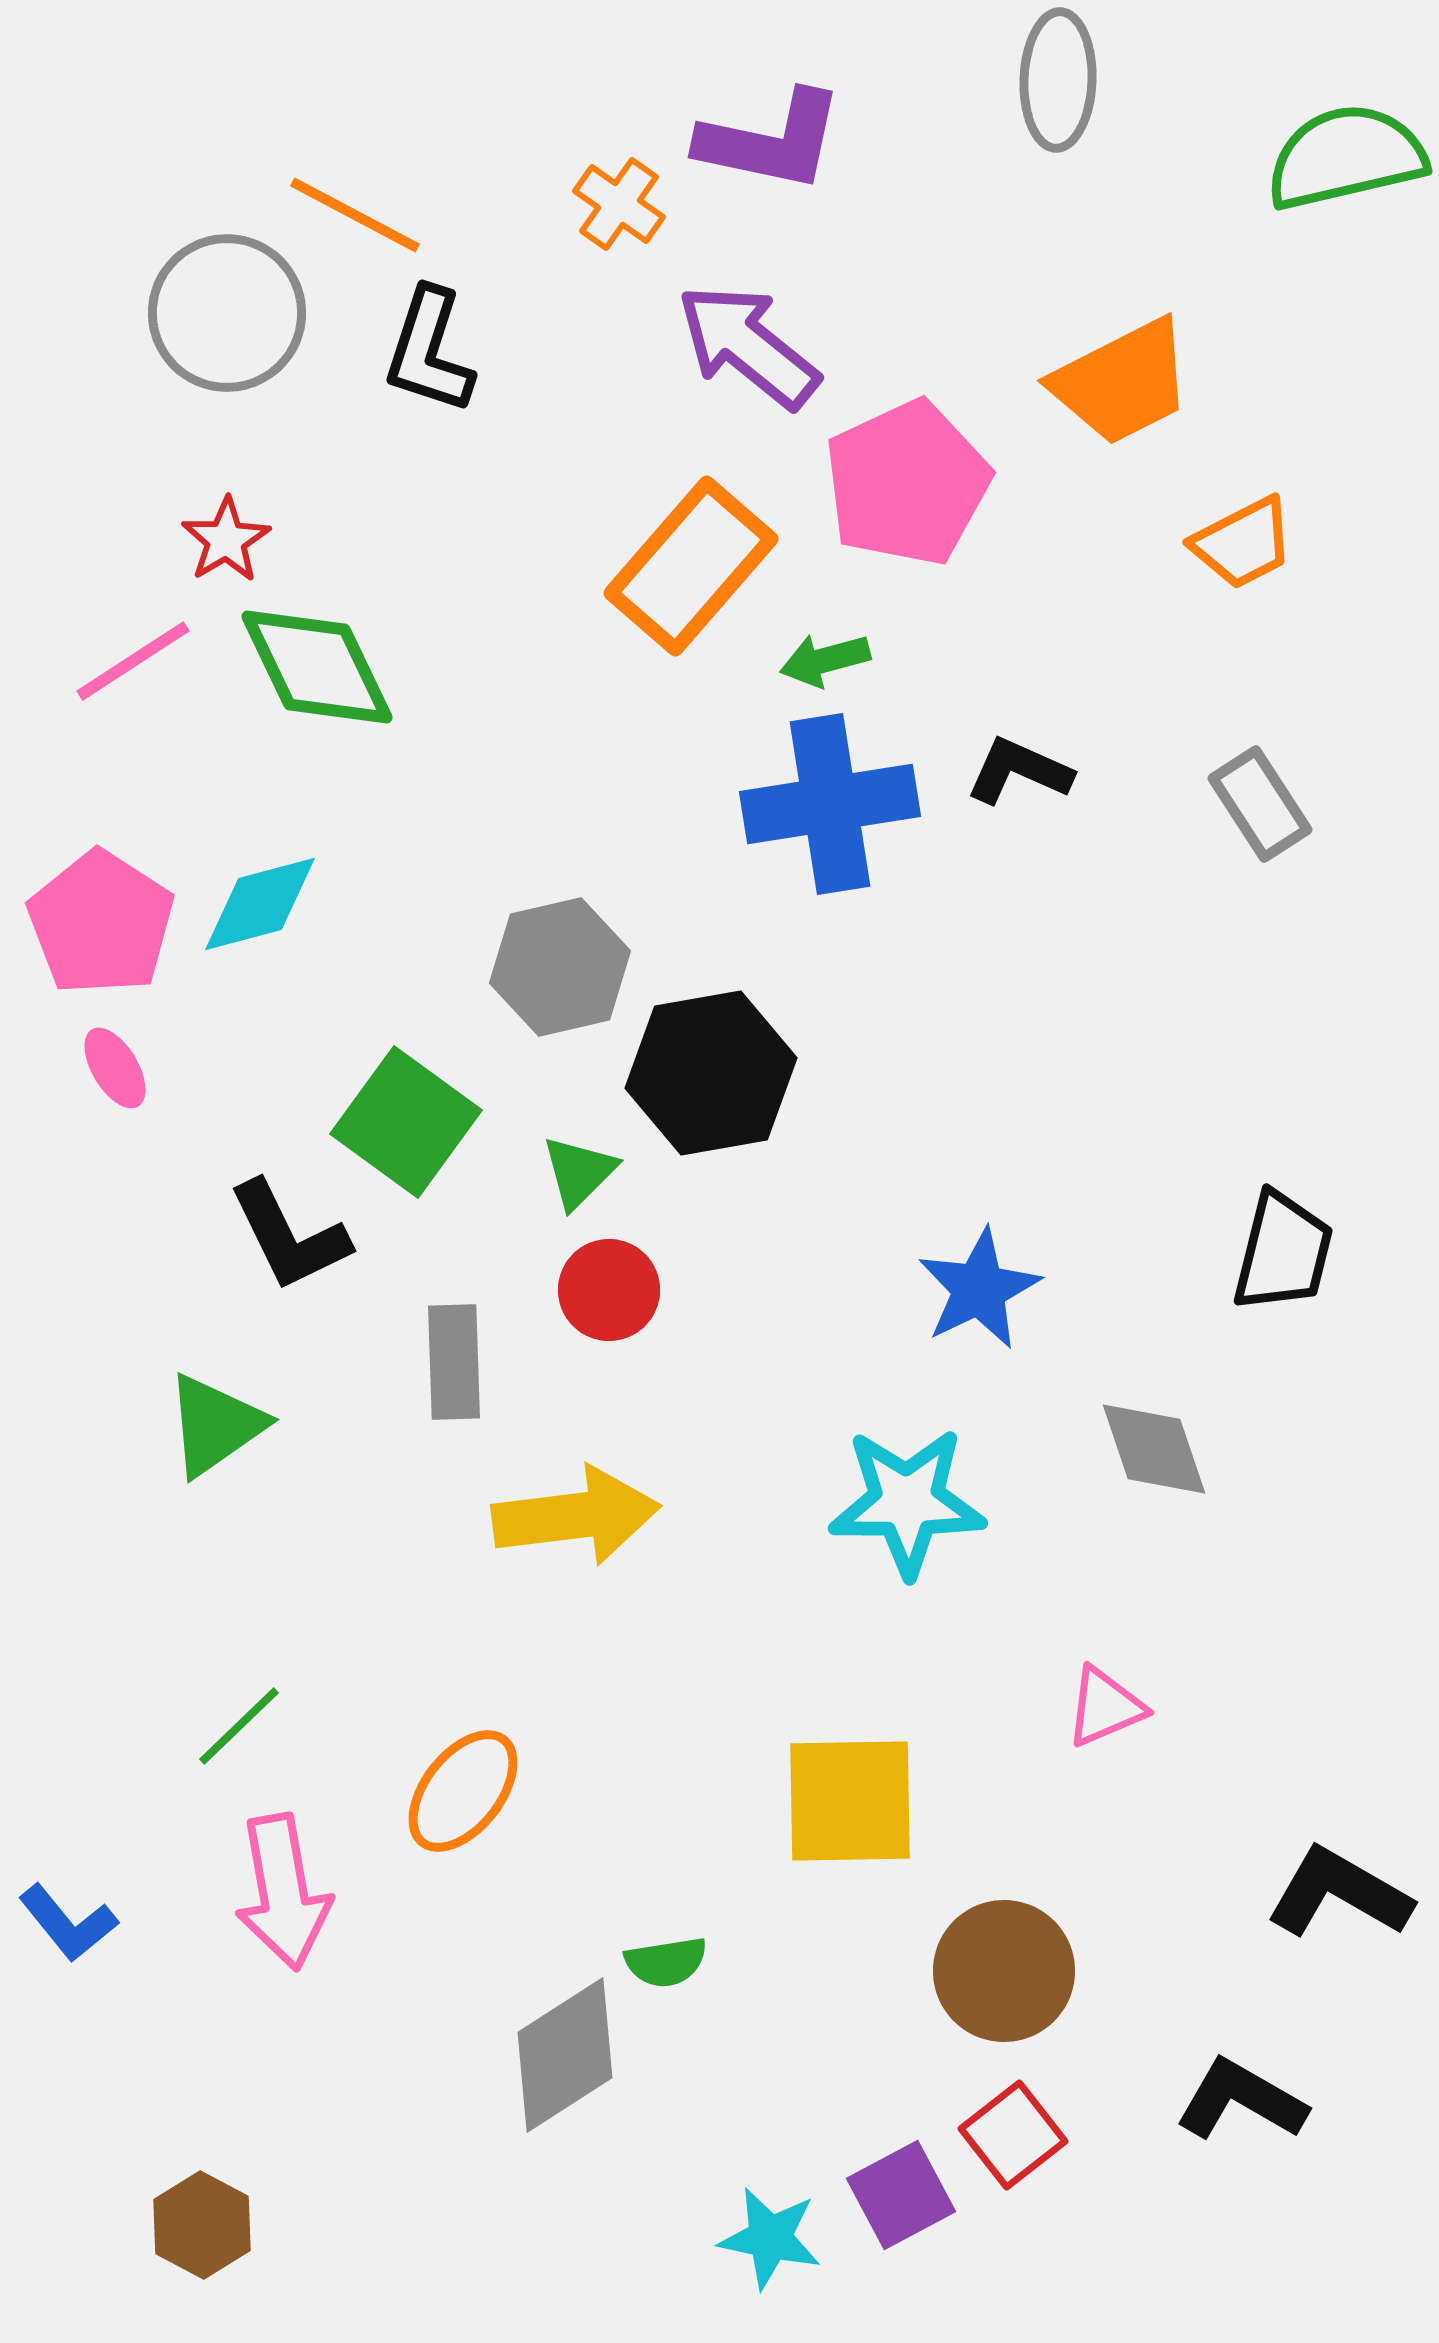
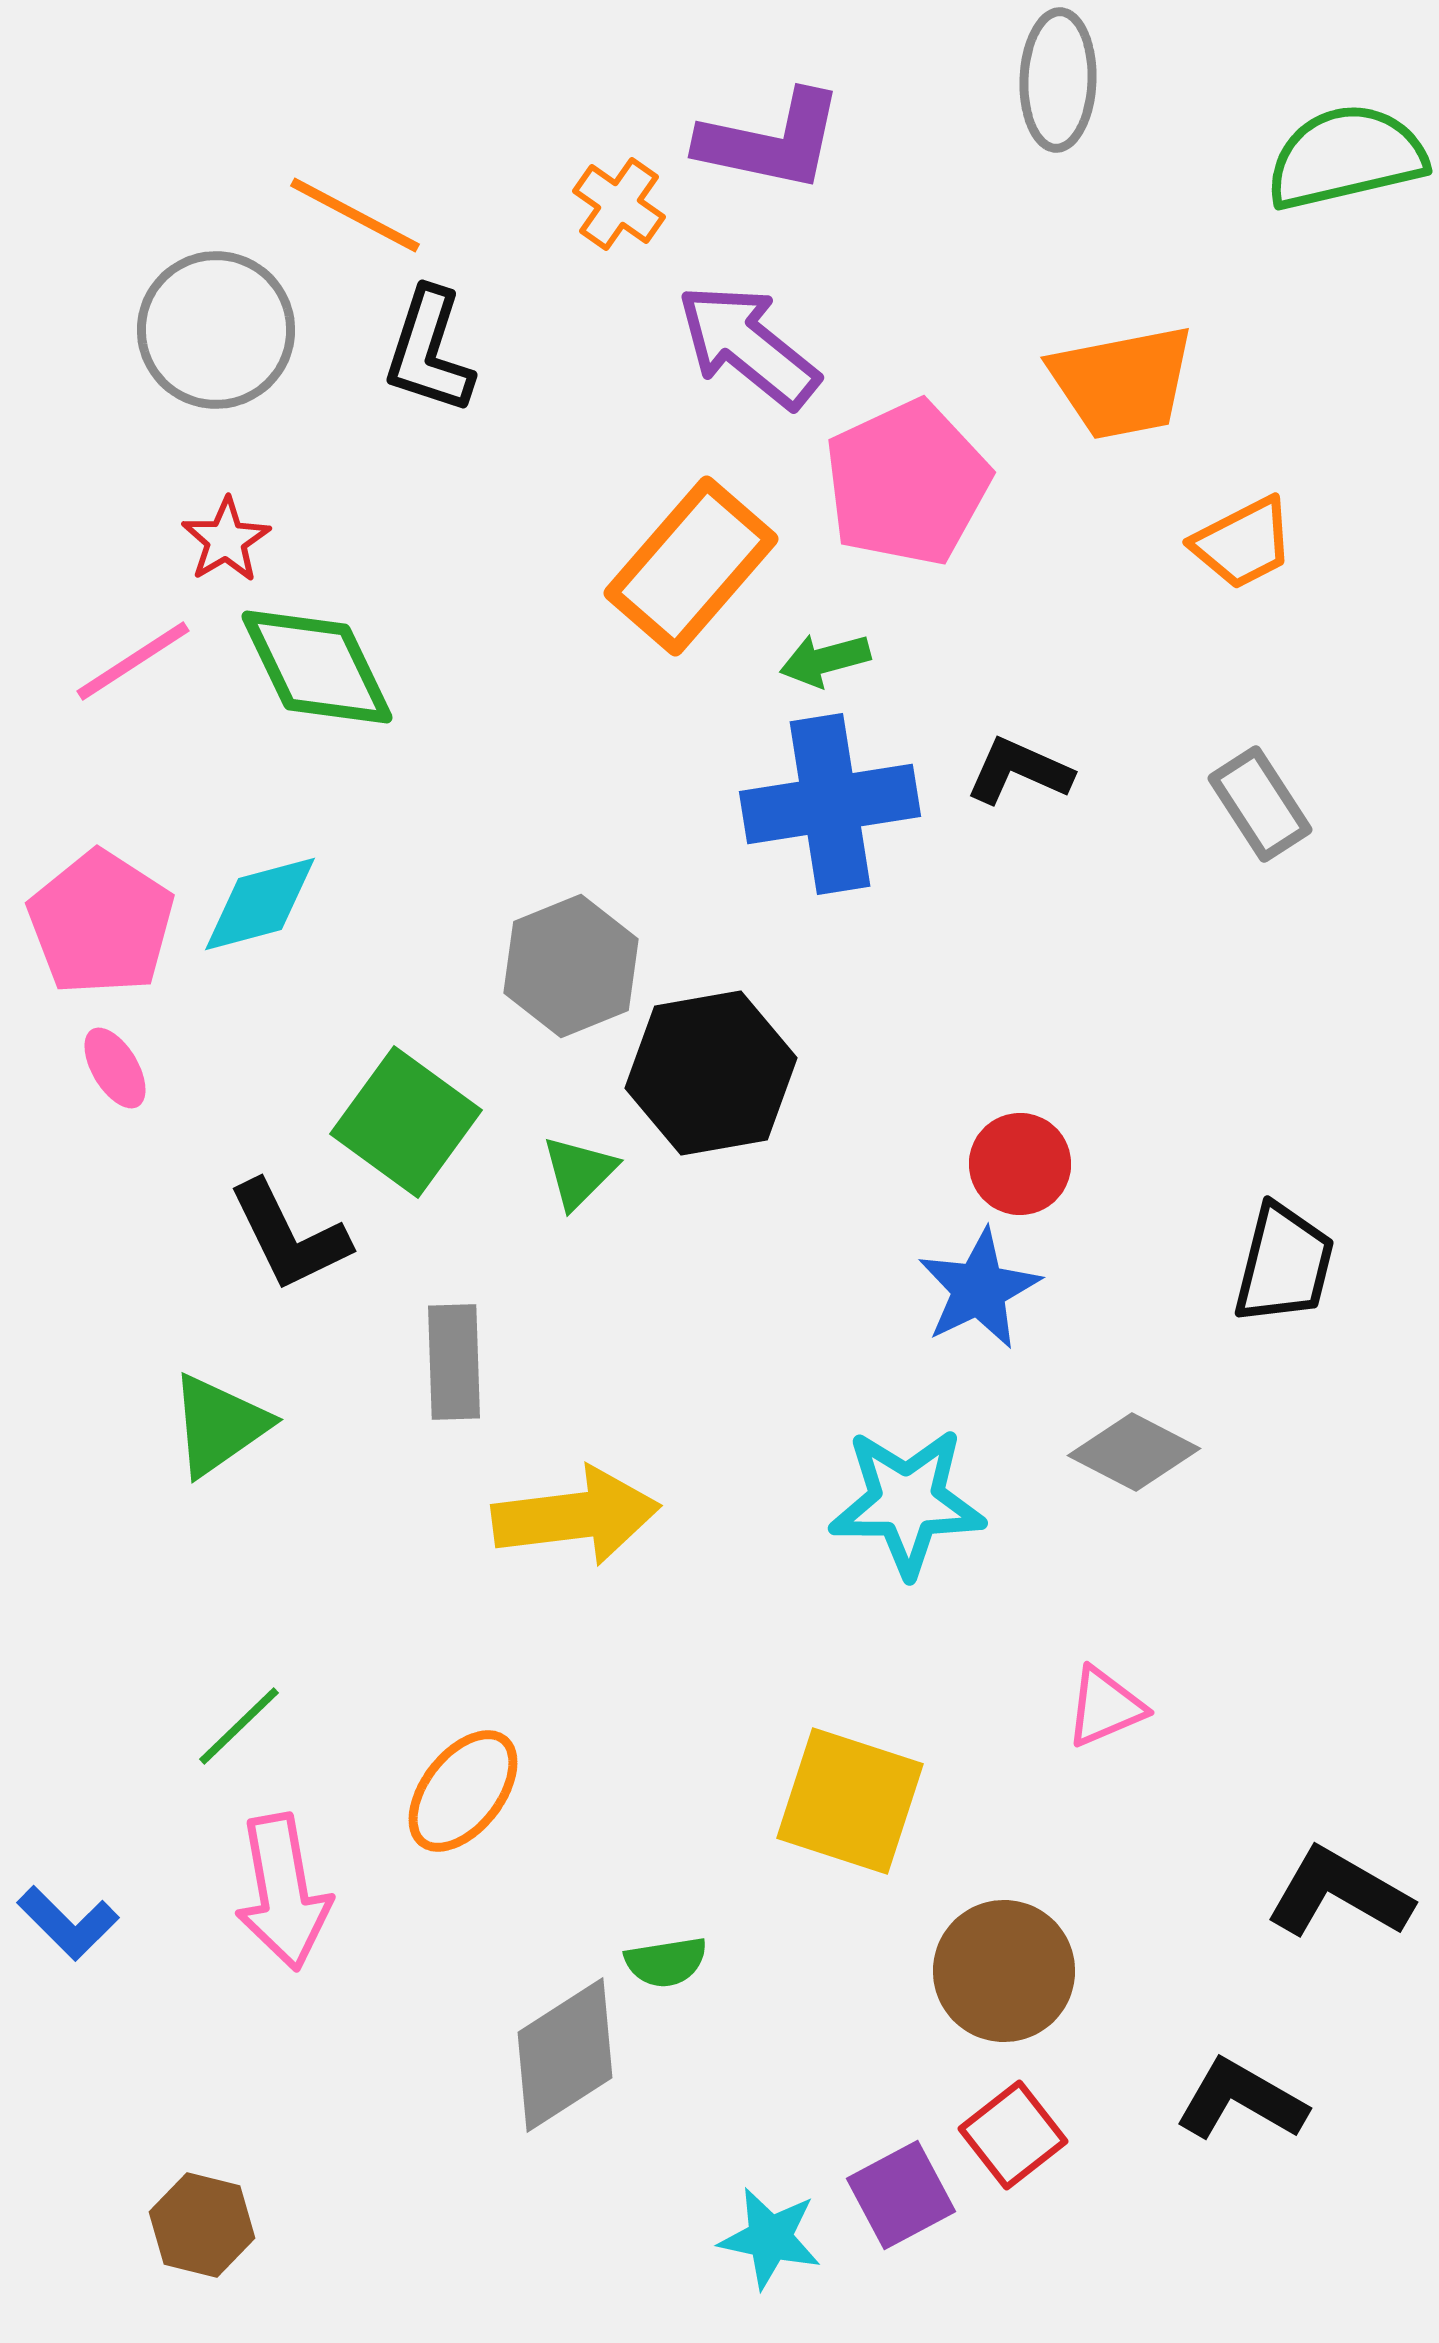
gray circle at (227, 313): moved 11 px left, 17 px down
orange trapezoid at (1122, 382): rotated 16 degrees clockwise
gray hexagon at (560, 967): moved 11 px right, 1 px up; rotated 9 degrees counterclockwise
black trapezoid at (1283, 1252): moved 1 px right, 12 px down
red circle at (609, 1290): moved 411 px right, 126 px up
green triangle at (215, 1425): moved 4 px right
gray diamond at (1154, 1449): moved 20 px left, 3 px down; rotated 44 degrees counterclockwise
yellow square at (850, 1801): rotated 19 degrees clockwise
blue L-shape at (68, 1923): rotated 6 degrees counterclockwise
brown hexagon at (202, 2225): rotated 14 degrees counterclockwise
